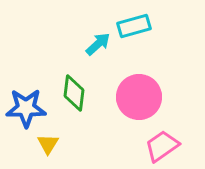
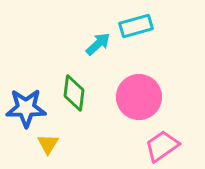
cyan rectangle: moved 2 px right
